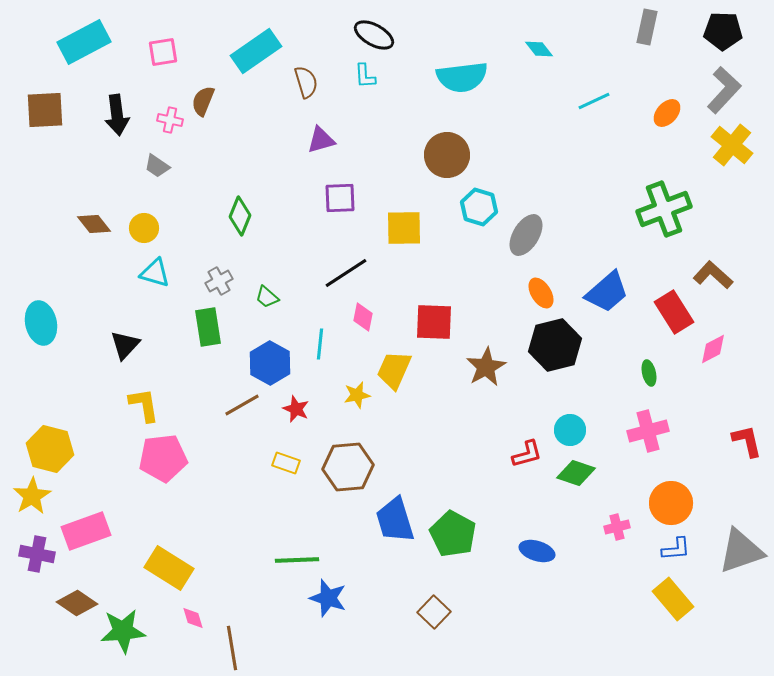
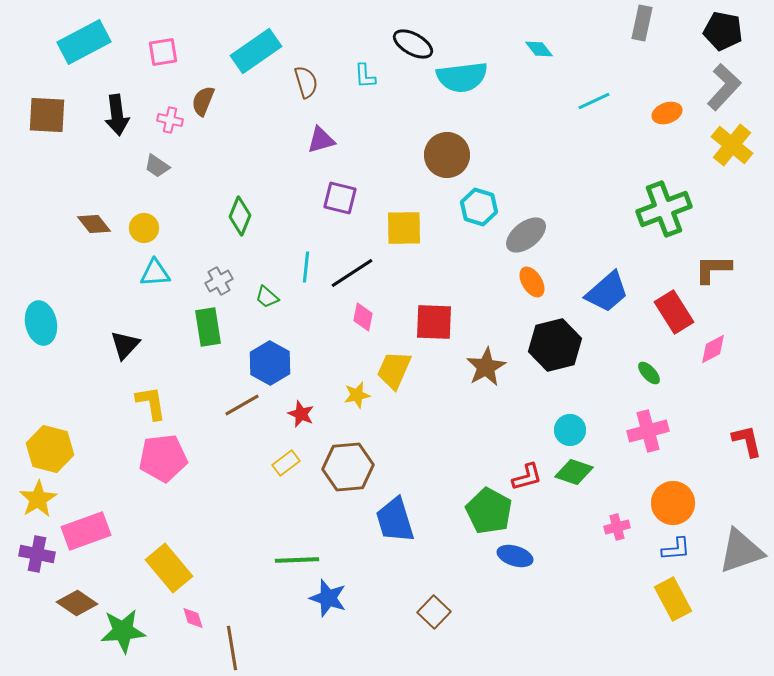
gray rectangle at (647, 27): moved 5 px left, 4 px up
black pentagon at (723, 31): rotated 9 degrees clockwise
black ellipse at (374, 35): moved 39 px right, 9 px down
gray L-shape at (724, 90): moved 3 px up
brown square at (45, 110): moved 2 px right, 5 px down; rotated 6 degrees clockwise
orange ellipse at (667, 113): rotated 28 degrees clockwise
purple square at (340, 198): rotated 16 degrees clockwise
gray ellipse at (526, 235): rotated 21 degrees clockwise
cyan triangle at (155, 273): rotated 20 degrees counterclockwise
black line at (346, 273): moved 6 px right
brown L-shape at (713, 275): moved 6 px up; rotated 42 degrees counterclockwise
orange ellipse at (541, 293): moved 9 px left, 11 px up
cyan line at (320, 344): moved 14 px left, 77 px up
green ellipse at (649, 373): rotated 30 degrees counterclockwise
yellow L-shape at (144, 405): moved 7 px right, 2 px up
red star at (296, 409): moved 5 px right, 5 px down
red L-shape at (527, 454): moved 23 px down
yellow rectangle at (286, 463): rotated 56 degrees counterclockwise
green diamond at (576, 473): moved 2 px left, 1 px up
yellow star at (32, 496): moved 6 px right, 3 px down
orange circle at (671, 503): moved 2 px right
green pentagon at (453, 534): moved 36 px right, 23 px up
blue ellipse at (537, 551): moved 22 px left, 5 px down
yellow rectangle at (169, 568): rotated 18 degrees clockwise
yellow rectangle at (673, 599): rotated 12 degrees clockwise
